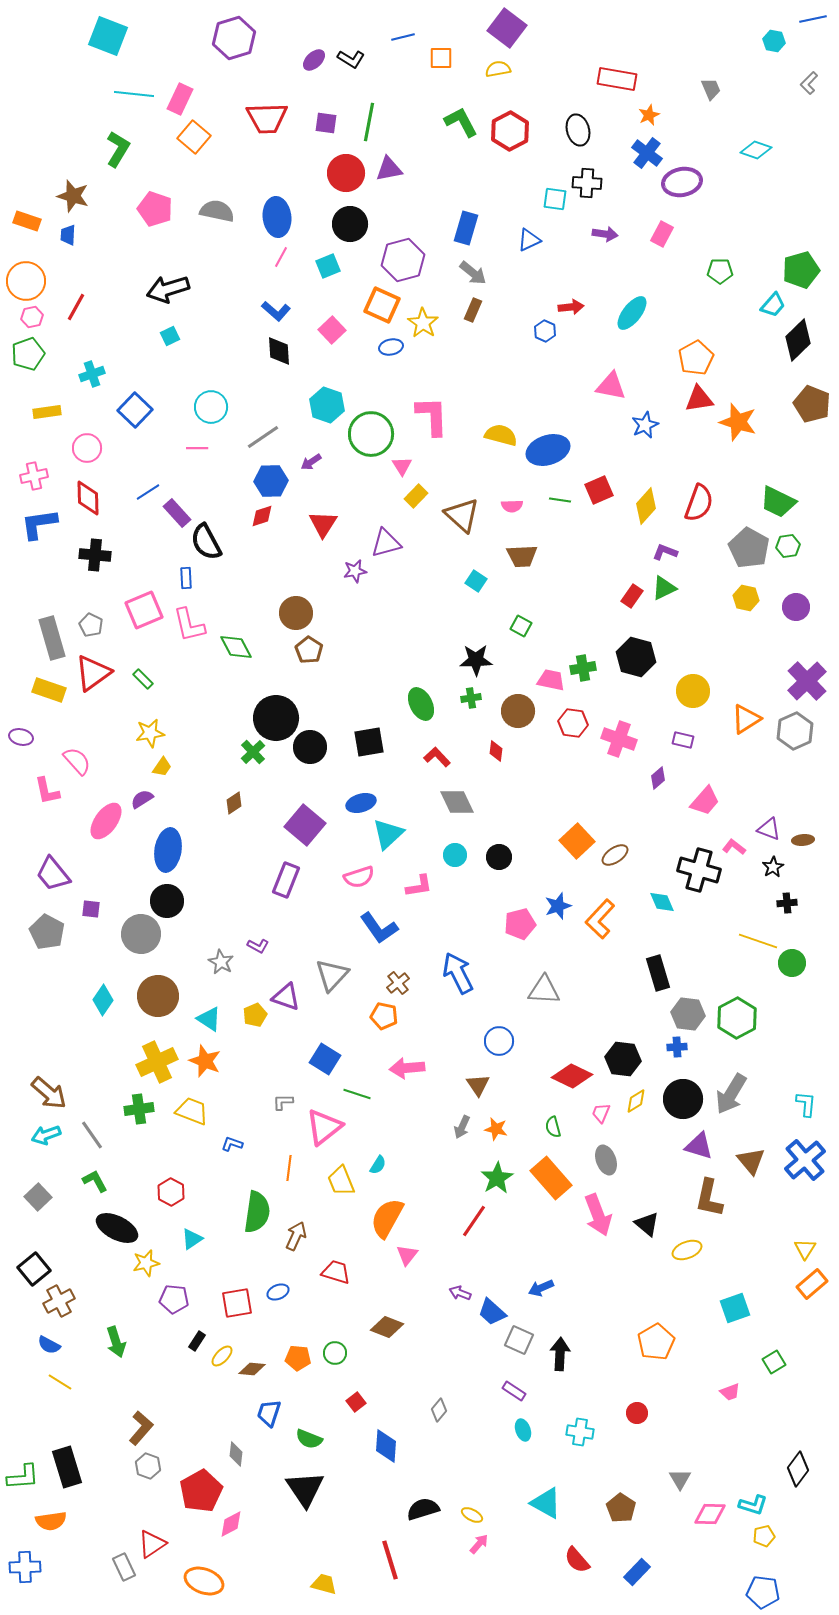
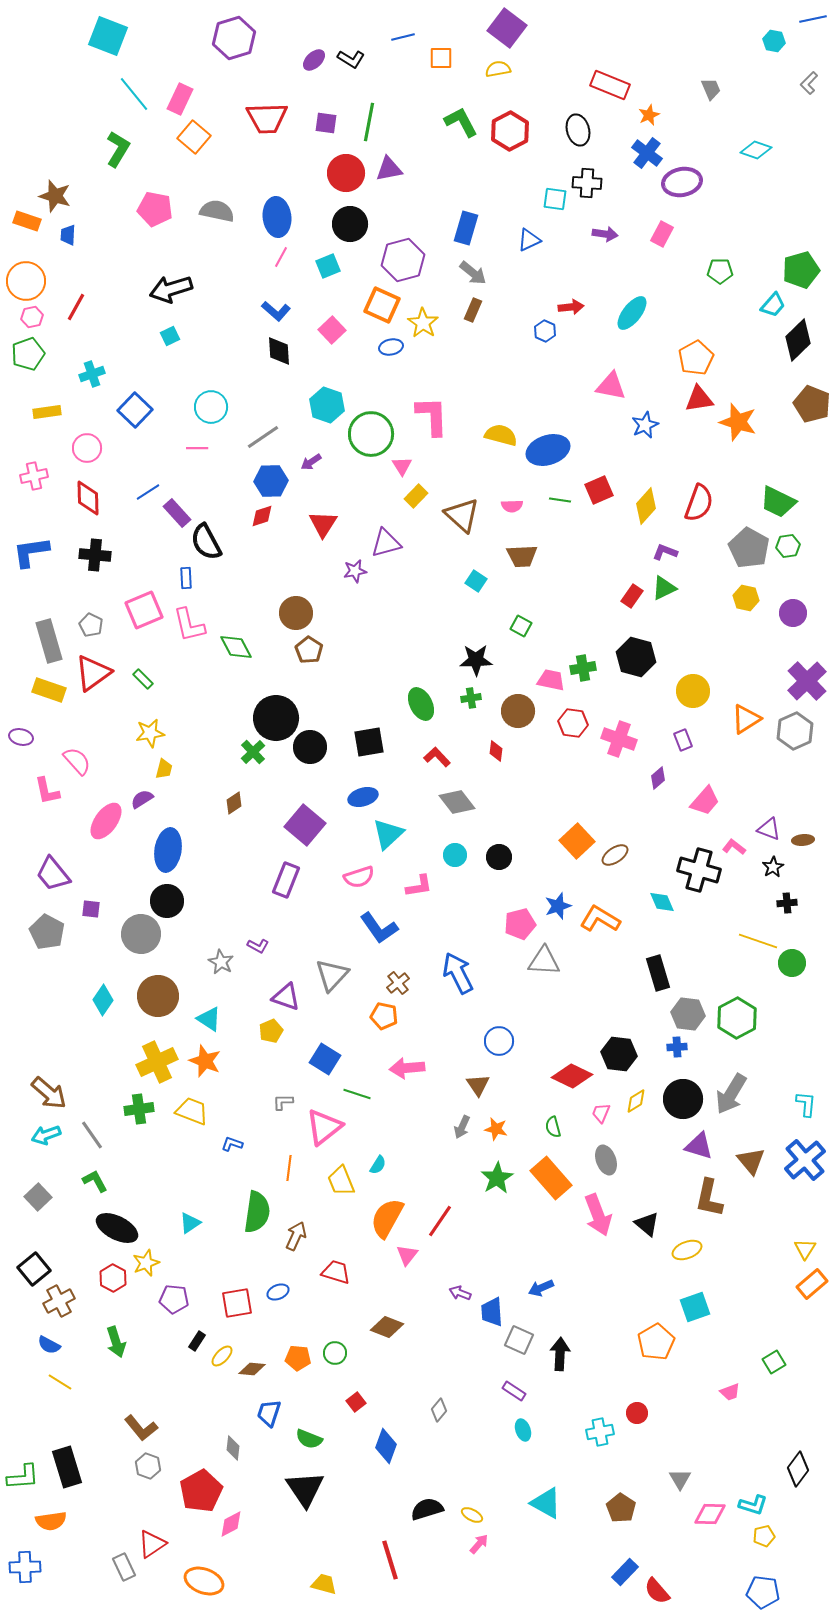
red rectangle at (617, 79): moved 7 px left, 6 px down; rotated 12 degrees clockwise
cyan line at (134, 94): rotated 45 degrees clockwise
brown star at (73, 196): moved 18 px left
pink pentagon at (155, 209): rotated 8 degrees counterclockwise
black arrow at (168, 289): moved 3 px right
blue L-shape at (39, 524): moved 8 px left, 28 px down
purple circle at (796, 607): moved 3 px left, 6 px down
gray rectangle at (52, 638): moved 3 px left, 3 px down
purple rectangle at (683, 740): rotated 55 degrees clockwise
yellow trapezoid at (162, 767): moved 2 px right, 2 px down; rotated 20 degrees counterclockwise
gray diamond at (457, 802): rotated 12 degrees counterclockwise
blue ellipse at (361, 803): moved 2 px right, 6 px up
orange L-shape at (600, 919): rotated 78 degrees clockwise
gray triangle at (544, 990): moved 29 px up
yellow pentagon at (255, 1015): moved 16 px right, 16 px down
black hexagon at (623, 1059): moved 4 px left, 5 px up
red hexagon at (171, 1192): moved 58 px left, 86 px down
red line at (474, 1221): moved 34 px left
cyan triangle at (192, 1239): moved 2 px left, 16 px up
yellow star at (146, 1263): rotated 8 degrees counterclockwise
cyan square at (735, 1308): moved 40 px left, 1 px up
blue trapezoid at (492, 1312): rotated 44 degrees clockwise
brown L-shape at (141, 1428): rotated 100 degrees clockwise
cyan cross at (580, 1432): moved 20 px right; rotated 20 degrees counterclockwise
blue diamond at (386, 1446): rotated 16 degrees clockwise
gray diamond at (236, 1454): moved 3 px left, 6 px up
black semicircle at (423, 1509): moved 4 px right
red semicircle at (577, 1560): moved 80 px right, 31 px down
blue rectangle at (637, 1572): moved 12 px left
